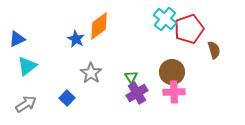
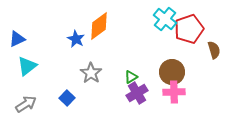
green triangle: rotated 32 degrees clockwise
